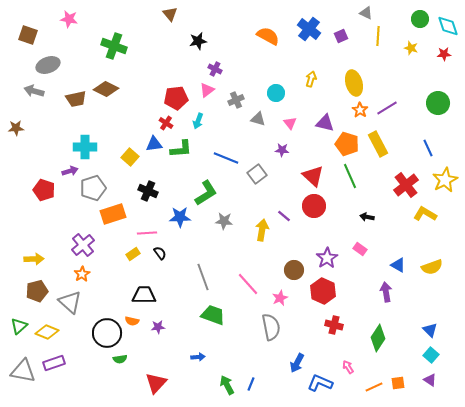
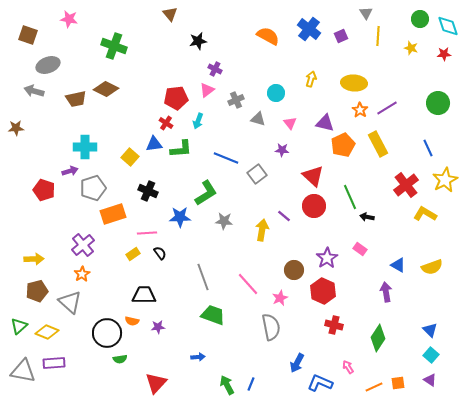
gray triangle at (366, 13): rotated 32 degrees clockwise
yellow ellipse at (354, 83): rotated 70 degrees counterclockwise
orange pentagon at (347, 144): moved 4 px left, 1 px down; rotated 30 degrees clockwise
green line at (350, 176): moved 21 px down
purple rectangle at (54, 363): rotated 15 degrees clockwise
